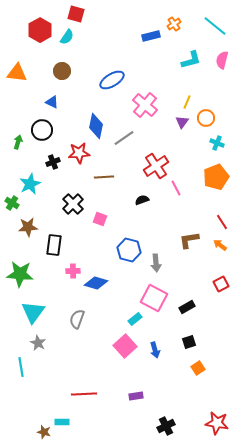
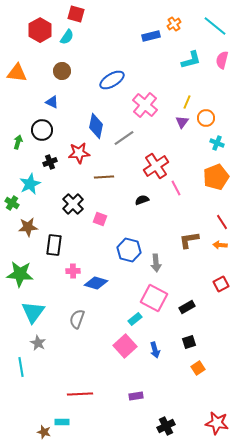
black cross at (53, 162): moved 3 px left
orange arrow at (220, 245): rotated 32 degrees counterclockwise
red line at (84, 394): moved 4 px left
